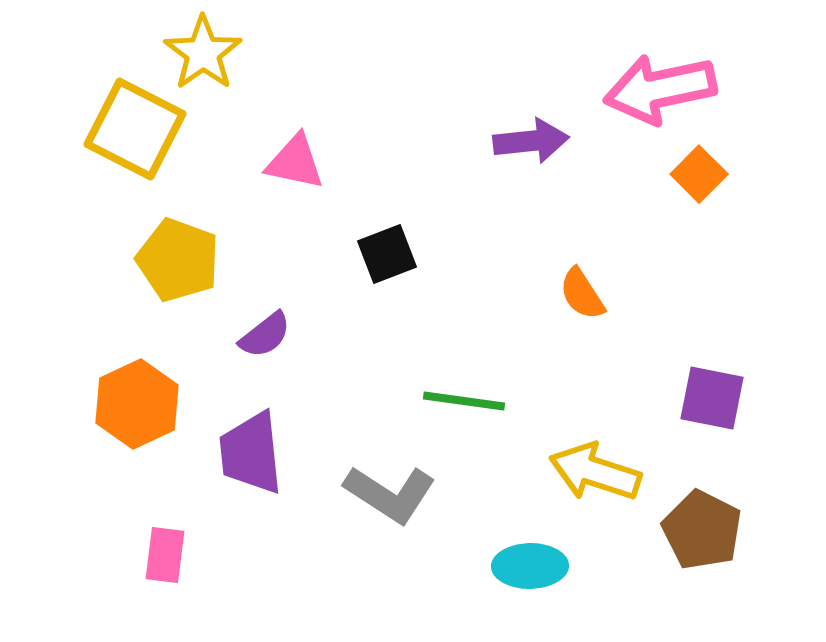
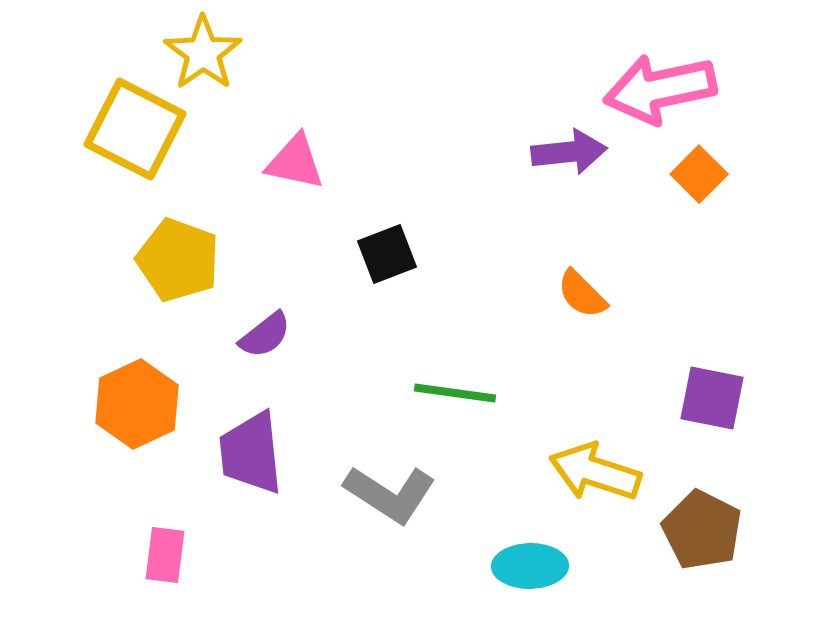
purple arrow: moved 38 px right, 11 px down
orange semicircle: rotated 12 degrees counterclockwise
green line: moved 9 px left, 8 px up
